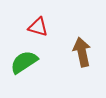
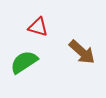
brown arrow: rotated 144 degrees clockwise
